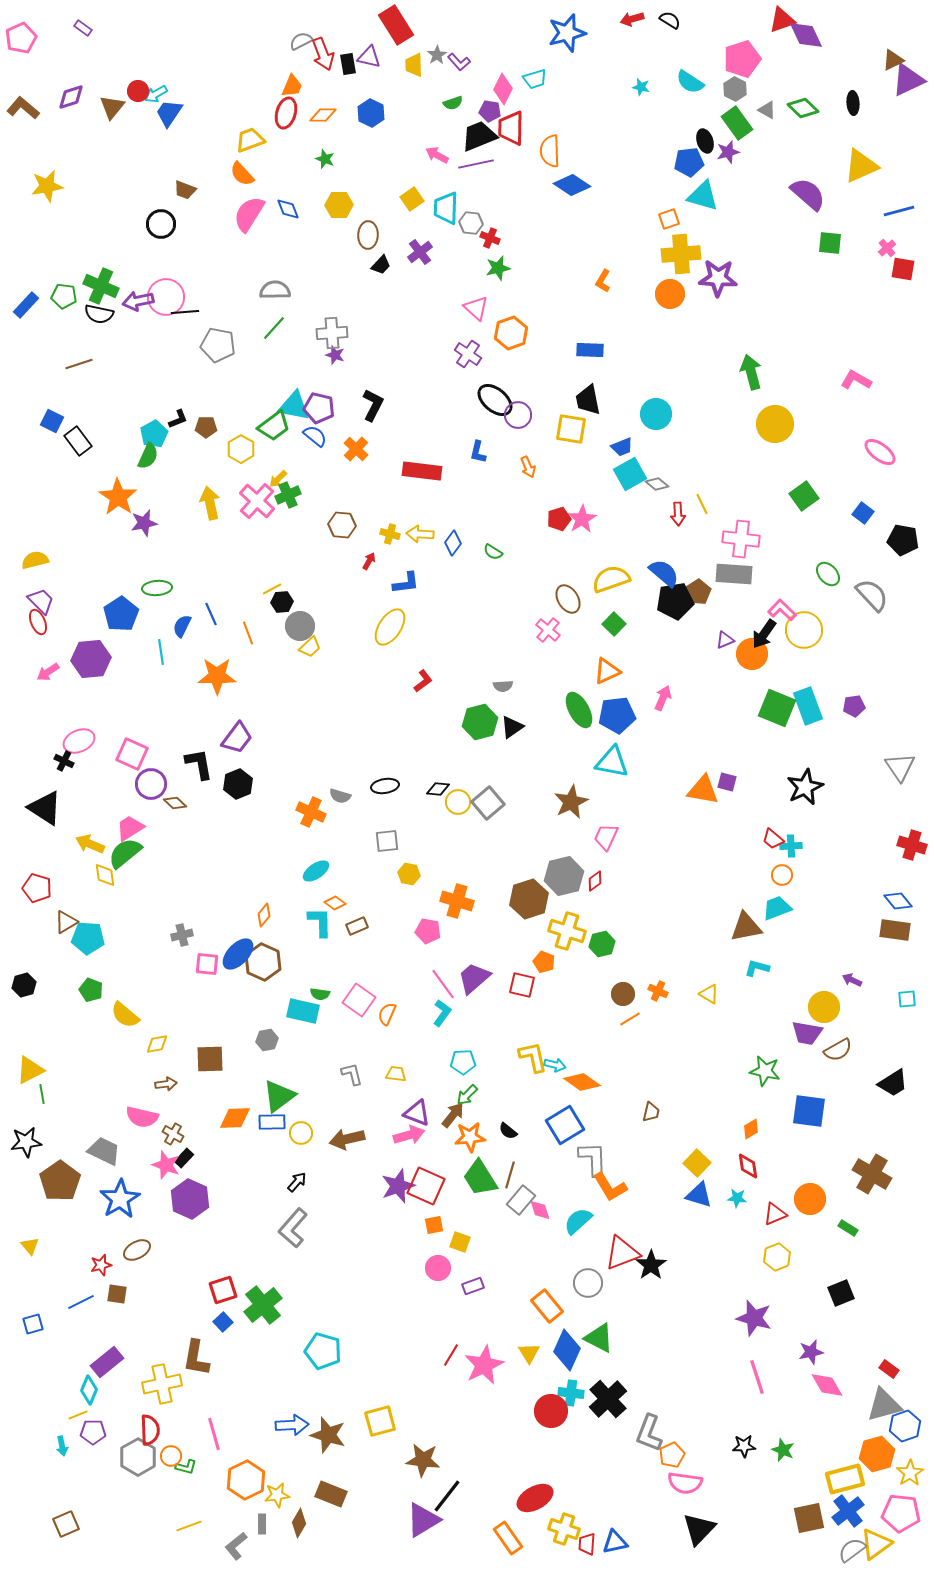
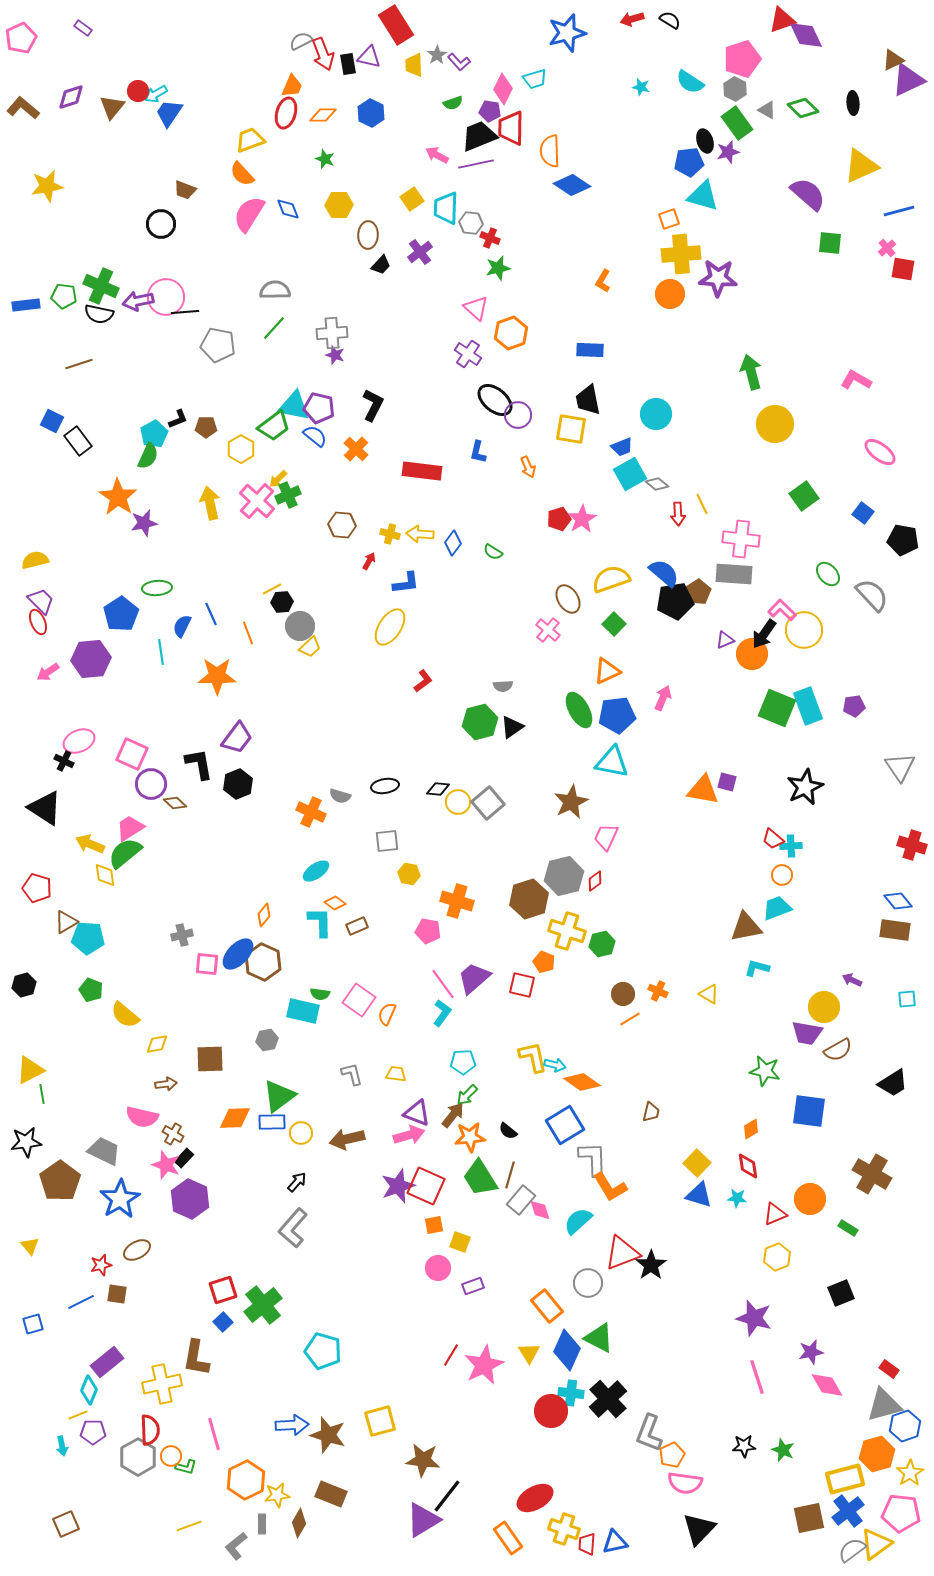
blue rectangle at (26, 305): rotated 40 degrees clockwise
